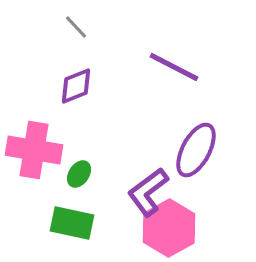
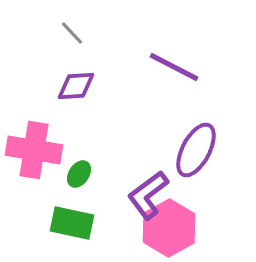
gray line: moved 4 px left, 6 px down
purple diamond: rotated 18 degrees clockwise
purple L-shape: moved 3 px down
